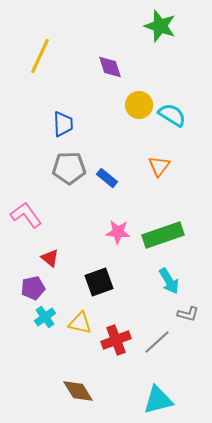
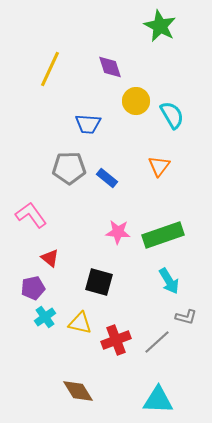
green star: rotated 8 degrees clockwise
yellow line: moved 10 px right, 13 px down
yellow circle: moved 3 px left, 4 px up
cyan semicircle: rotated 28 degrees clockwise
blue trapezoid: moved 25 px right; rotated 96 degrees clockwise
pink L-shape: moved 5 px right
black square: rotated 36 degrees clockwise
gray L-shape: moved 2 px left, 3 px down
cyan triangle: rotated 16 degrees clockwise
